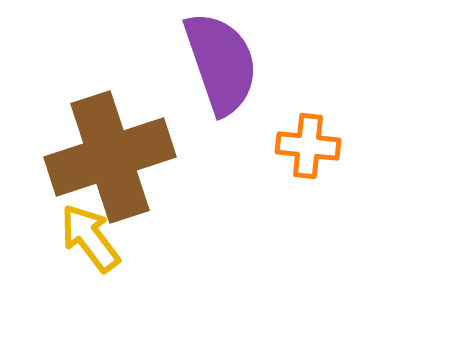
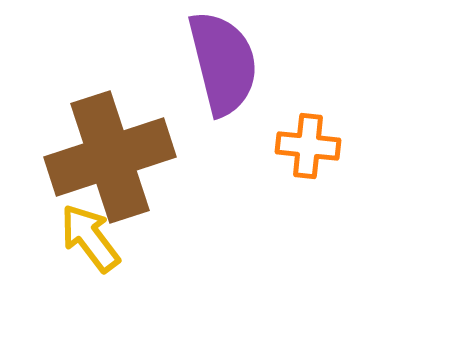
purple semicircle: moved 2 px right; rotated 5 degrees clockwise
